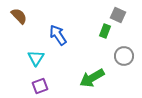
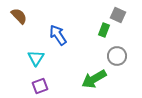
green rectangle: moved 1 px left, 1 px up
gray circle: moved 7 px left
green arrow: moved 2 px right, 1 px down
